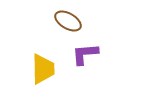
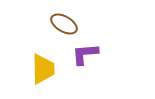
brown ellipse: moved 4 px left, 3 px down
